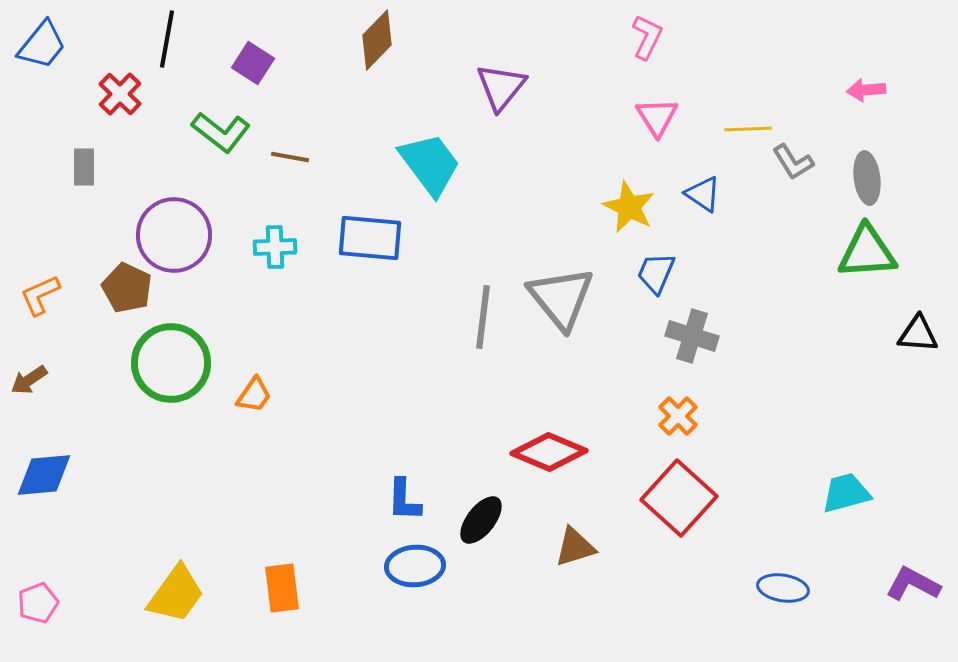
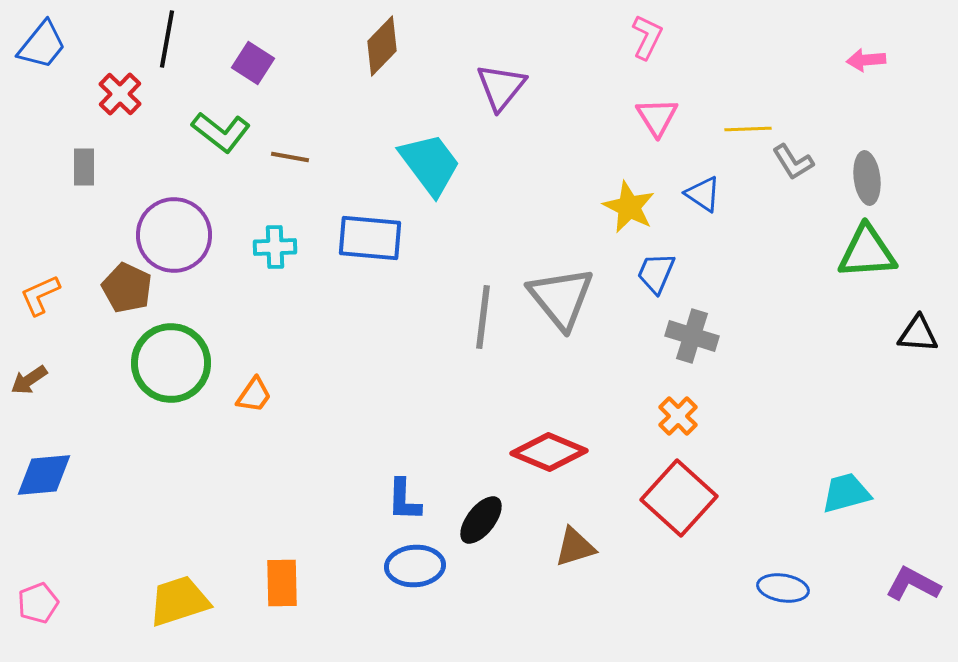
brown diamond at (377, 40): moved 5 px right, 6 px down
pink arrow at (866, 90): moved 30 px up
orange rectangle at (282, 588): moved 5 px up; rotated 6 degrees clockwise
yellow trapezoid at (176, 594): moved 3 px right, 7 px down; rotated 144 degrees counterclockwise
